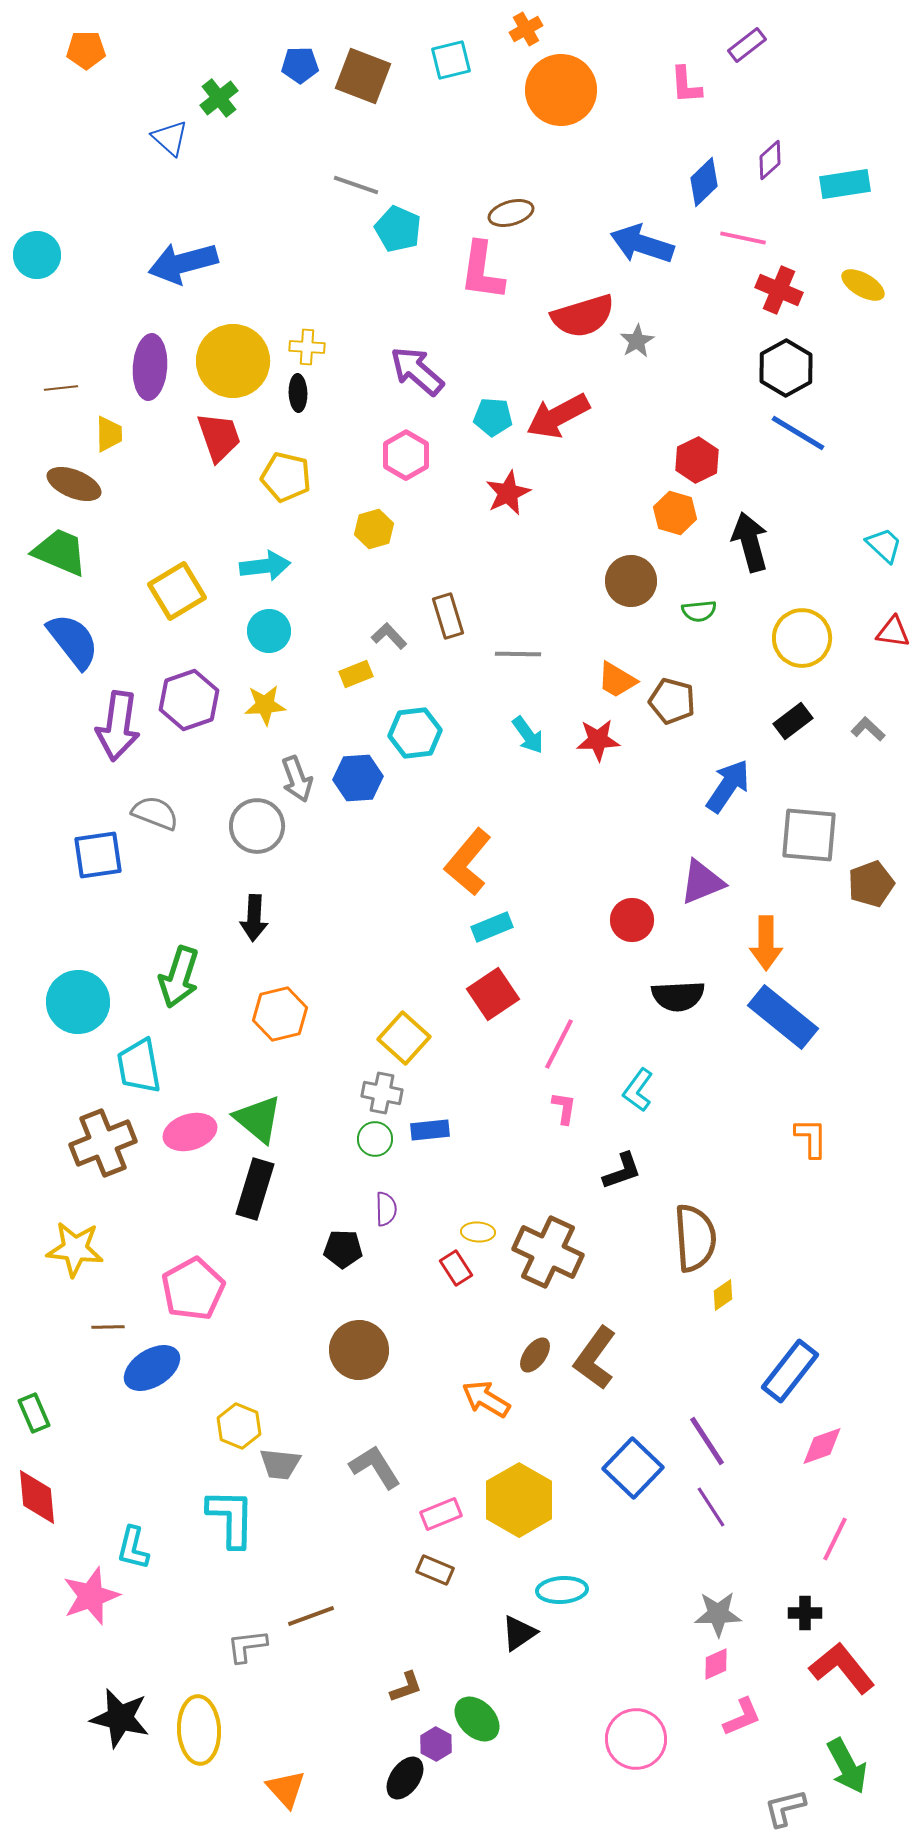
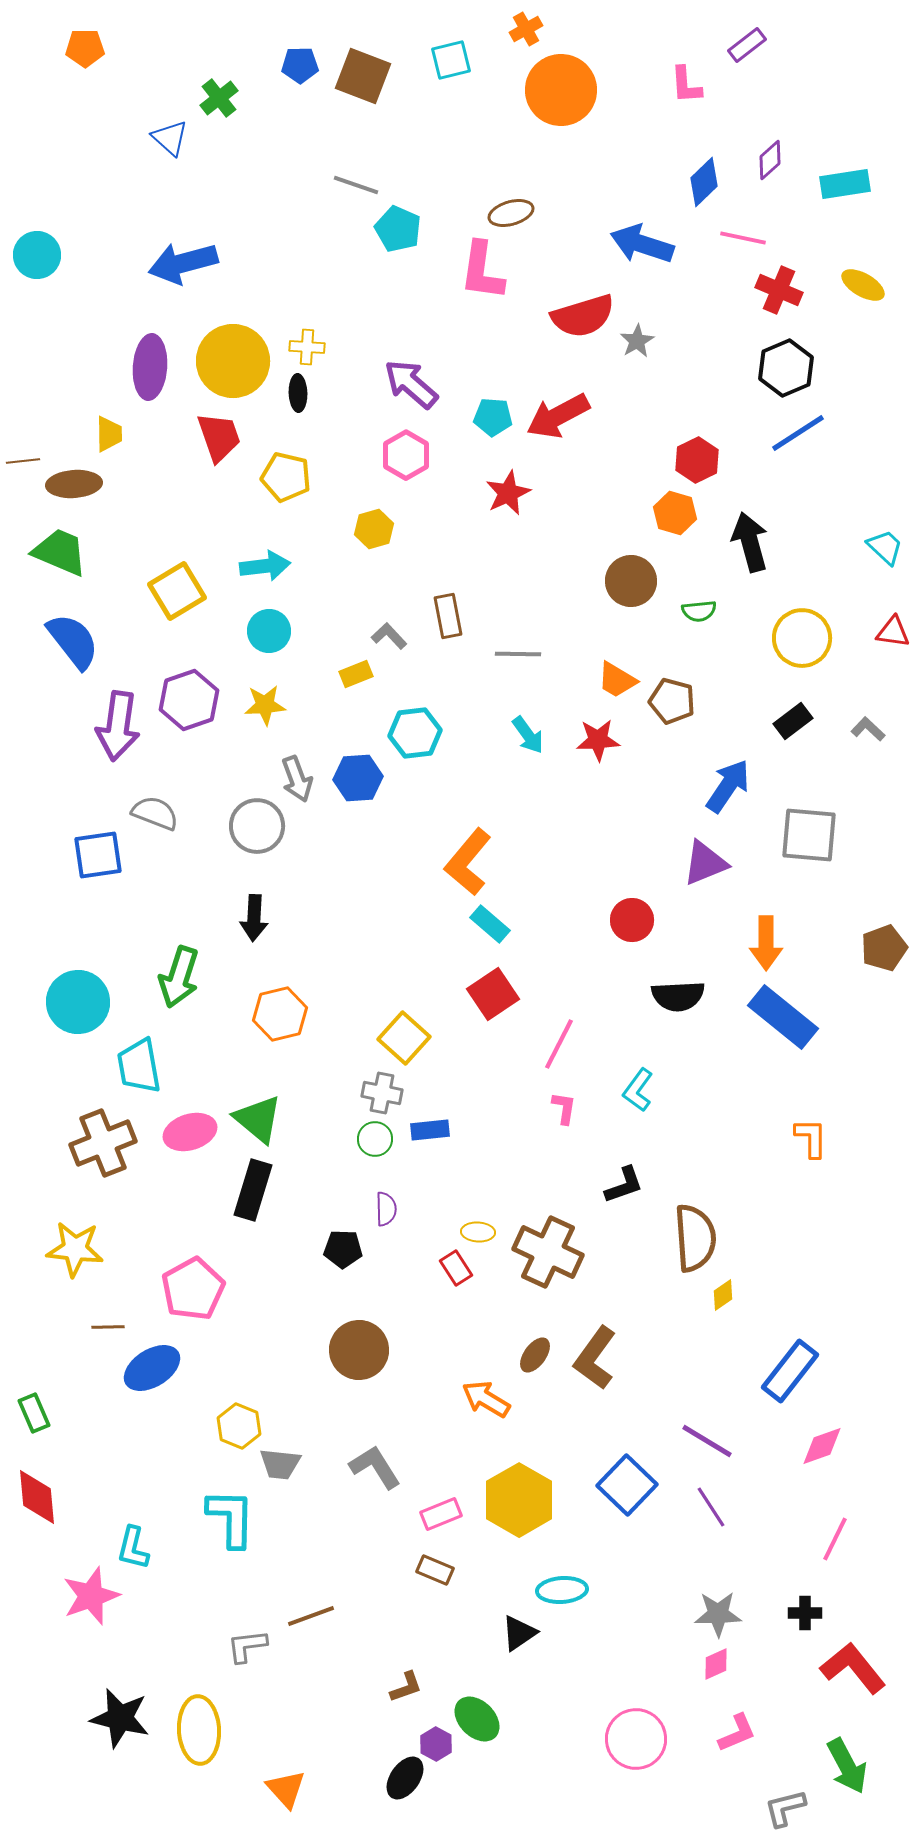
orange pentagon at (86, 50): moved 1 px left, 2 px up
black hexagon at (786, 368): rotated 6 degrees clockwise
purple arrow at (417, 371): moved 6 px left, 13 px down
brown line at (61, 388): moved 38 px left, 73 px down
blue line at (798, 433): rotated 64 degrees counterclockwise
brown ellipse at (74, 484): rotated 26 degrees counterclockwise
cyan trapezoid at (884, 545): moved 1 px right, 2 px down
brown rectangle at (448, 616): rotated 6 degrees clockwise
purple triangle at (702, 882): moved 3 px right, 19 px up
brown pentagon at (871, 884): moved 13 px right, 64 px down
cyan rectangle at (492, 927): moved 2 px left, 3 px up; rotated 63 degrees clockwise
black L-shape at (622, 1171): moved 2 px right, 14 px down
black rectangle at (255, 1189): moved 2 px left, 1 px down
purple line at (707, 1441): rotated 26 degrees counterclockwise
blue square at (633, 1468): moved 6 px left, 17 px down
red L-shape at (842, 1668): moved 11 px right
pink L-shape at (742, 1717): moved 5 px left, 16 px down
